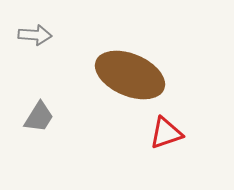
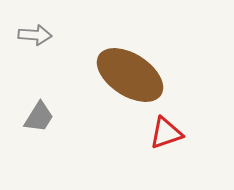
brown ellipse: rotated 10 degrees clockwise
